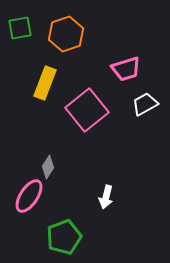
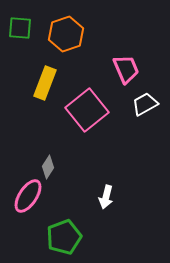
green square: rotated 15 degrees clockwise
pink trapezoid: rotated 96 degrees counterclockwise
pink ellipse: moved 1 px left
